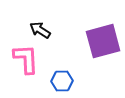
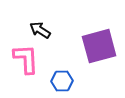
purple square: moved 4 px left, 5 px down
